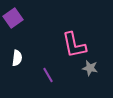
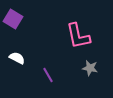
purple square: moved 1 px down; rotated 24 degrees counterclockwise
pink L-shape: moved 4 px right, 9 px up
white semicircle: rotated 70 degrees counterclockwise
